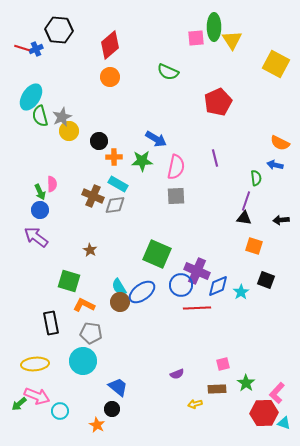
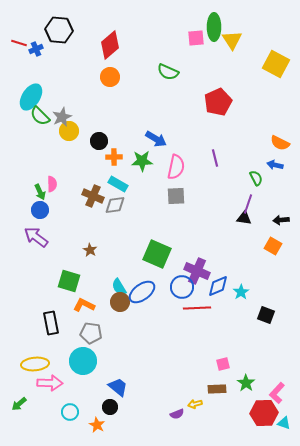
red line at (22, 48): moved 3 px left, 5 px up
green semicircle at (40, 116): rotated 30 degrees counterclockwise
green semicircle at (256, 178): rotated 21 degrees counterclockwise
purple line at (246, 201): moved 2 px right, 3 px down
orange square at (254, 246): moved 19 px right; rotated 12 degrees clockwise
black square at (266, 280): moved 35 px down
blue circle at (181, 285): moved 1 px right, 2 px down
purple semicircle at (177, 374): moved 40 px down
pink arrow at (37, 396): moved 13 px right, 13 px up; rotated 20 degrees counterclockwise
black circle at (112, 409): moved 2 px left, 2 px up
cyan circle at (60, 411): moved 10 px right, 1 px down
